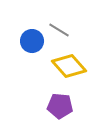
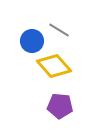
yellow diamond: moved 15 px left
